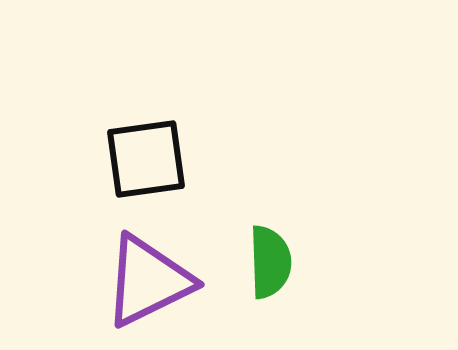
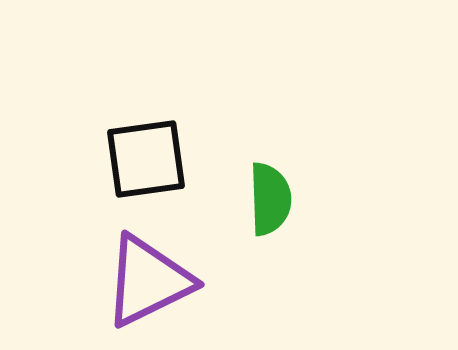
green semicircle: moved 63 px up
